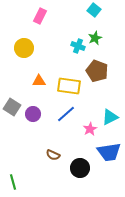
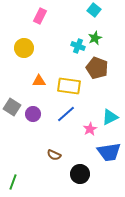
brown pentagon: moved 3 px up
brown semicircle: moved 1 px right
black circle: moved 6 px down
green line: rotated 35 degrees clockwise
